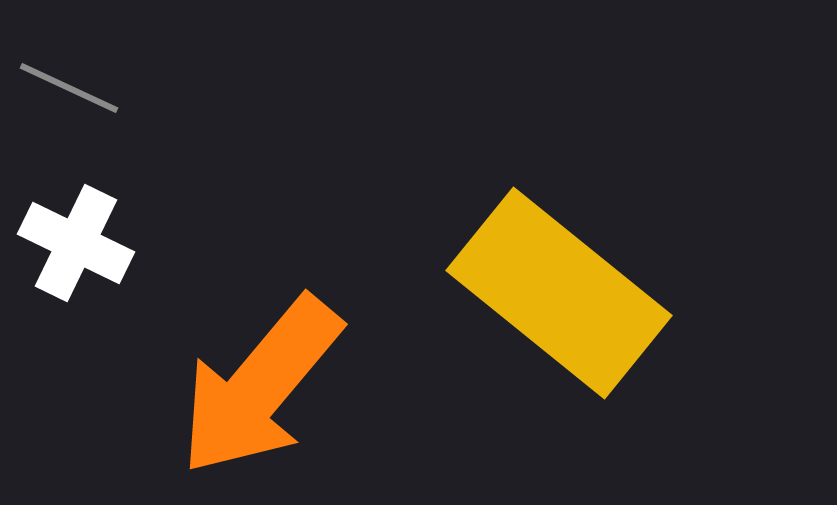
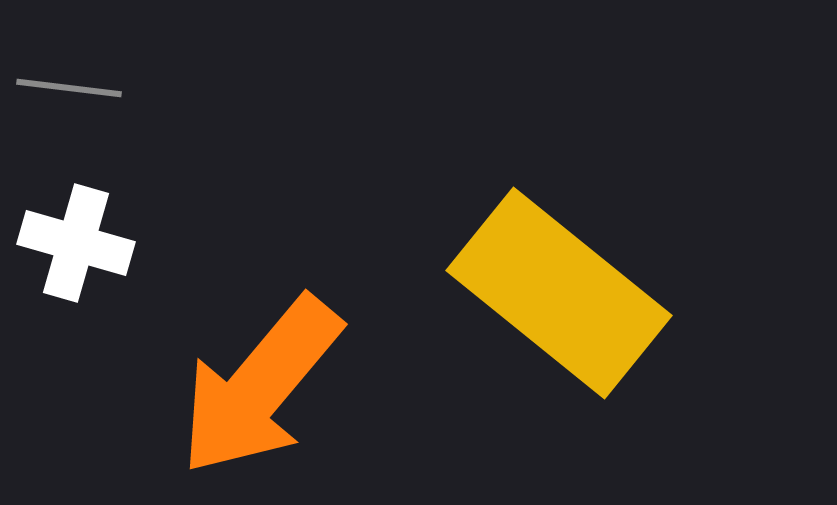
gray line: rotated 18 degrees counterclockwise
white cross: rotated 10 degrees counterclockwise
